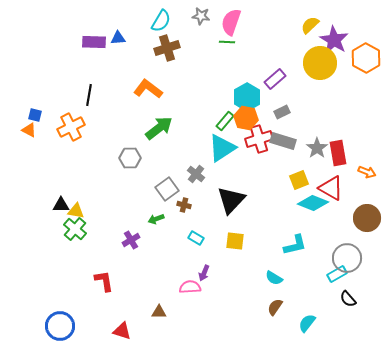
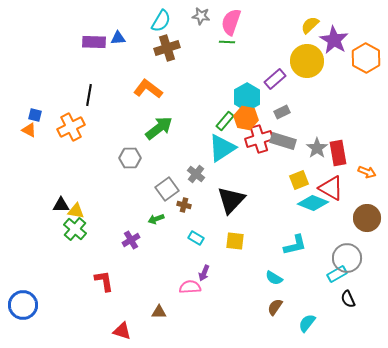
yellow circle at (320, 63): moved 13 px left, 2 px up
black semicircle at (348, 299): rotated 18 degrees clockwise
blue circle at (60, 326): moved 37 px left, 21 px up
